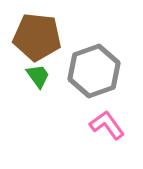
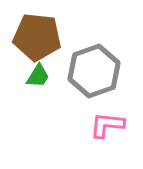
green trapezoid: rotated 68 degrees clockwise
pink L-shape: rotated 48 degrees counterclockwise
